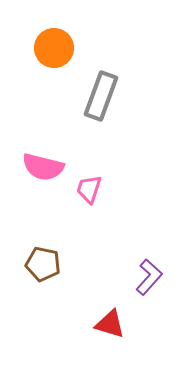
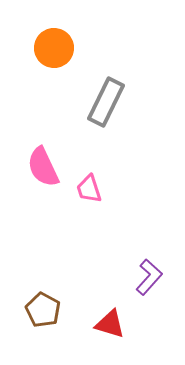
gray rectangle: moved 5 px right, 6 px down; rotated 6 degrees clockwise
pink semicircle: rotated 51 degrees clockwise
pink trapezoid: rotated 36 degrees counterclockwise
brown pentagon: moved 46 px down; rotated 16 degrees clockwise
